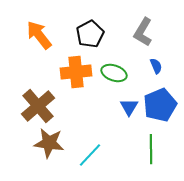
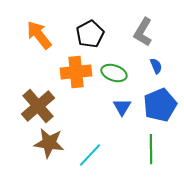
blue triangle: moved 7 px left
